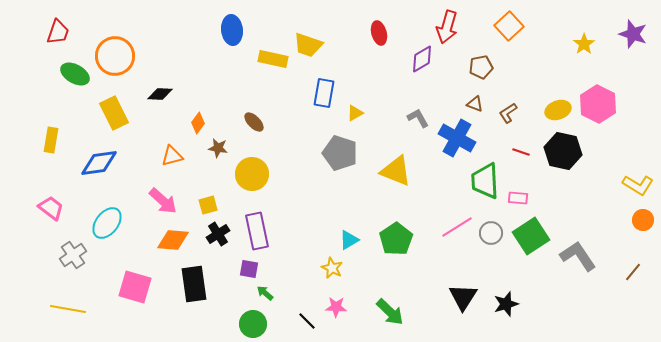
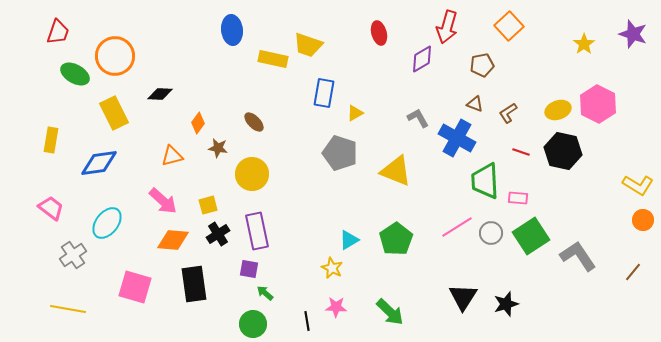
brown pentagon at (481, 67): moved 1 px right, 2 px up
black line at (307, 321): rotated 36 degrees clockwise
